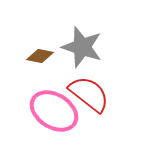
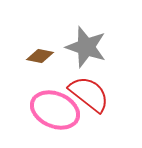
gray star: moved 4 px right
pink ellipse: moved 1 px right, 1 px up; rotated 9 degrees counterclockwise
